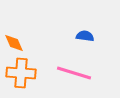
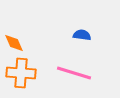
blue semicircle: moved 3 px left, 1 px up
